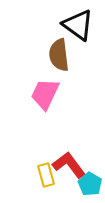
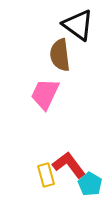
brown semicircle: moved 1 px right
